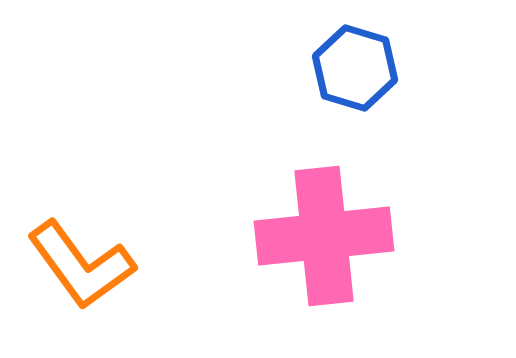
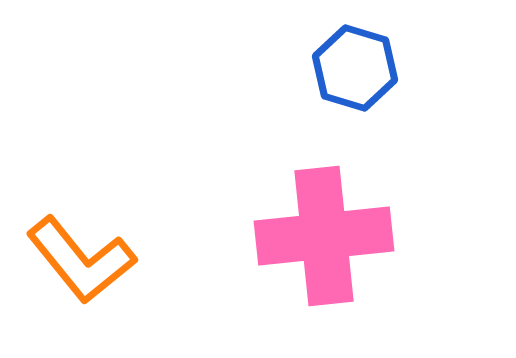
orange L-shape: moved 5 px up; rotated 3 degrees counterclockwise
